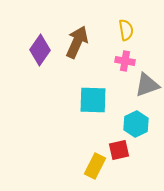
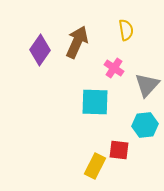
pink cross: moved 11 px left, 7 px down; rotated 24 degrees clockwise
gray triangle: rotated 28 degrees counterclockwise
cyan square: moved 2 px right, 2 px down
cyan hexagon: moved 9 px right, 1 px down; rotated 20 degrees clockwise
red square: rotated 20 degrees clockwise
